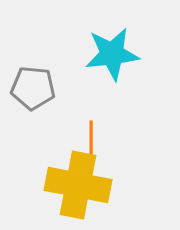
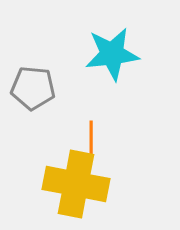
yellow cross: moved 2 px left, 1 px up
